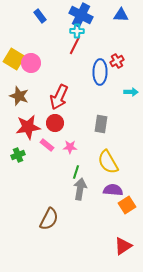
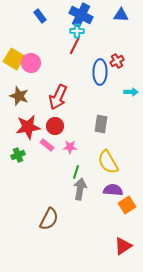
red arrow: moved 1 px left
red circle: moved 3 px down
